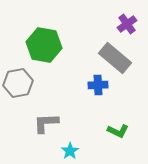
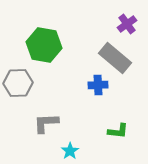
gray hexagon: rotated 8 degrees clockwise
green L-shape: rotated 20 degrees counterclockwise
